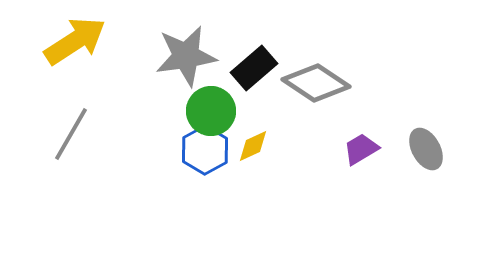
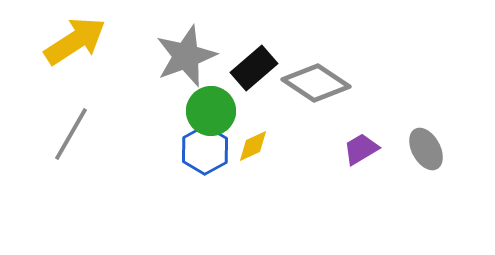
gray star: rotated 12 degrees counterclockwise
